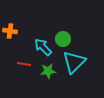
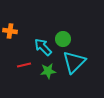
red line: moved 1 px down; rotated 24 degrees counterclockwise
